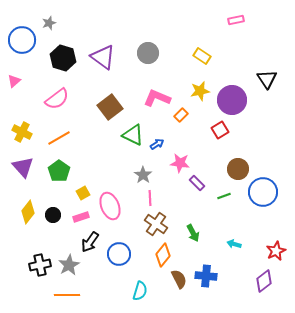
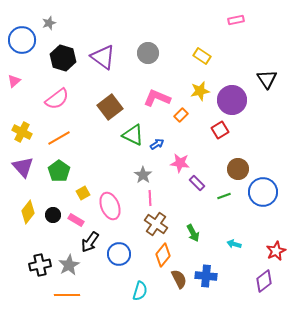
pink rectangle at (81, 217): moved 5 px left, 3 px down; rotated 49 degrees clockwise
